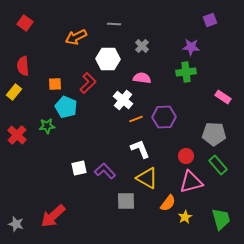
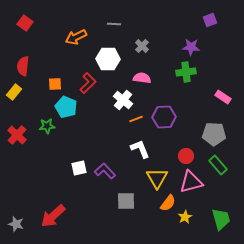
red semicircle: rotated 12 degrees clockwise
yellow triangle: moved 10 px right; rotated 30 degrees clockwise
